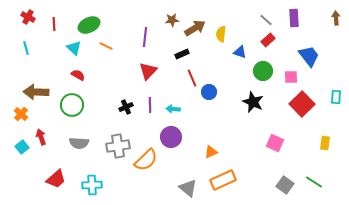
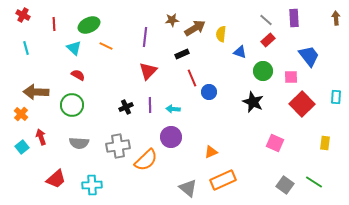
red cross at (28, 17): moved 5 px left, 2 px up
